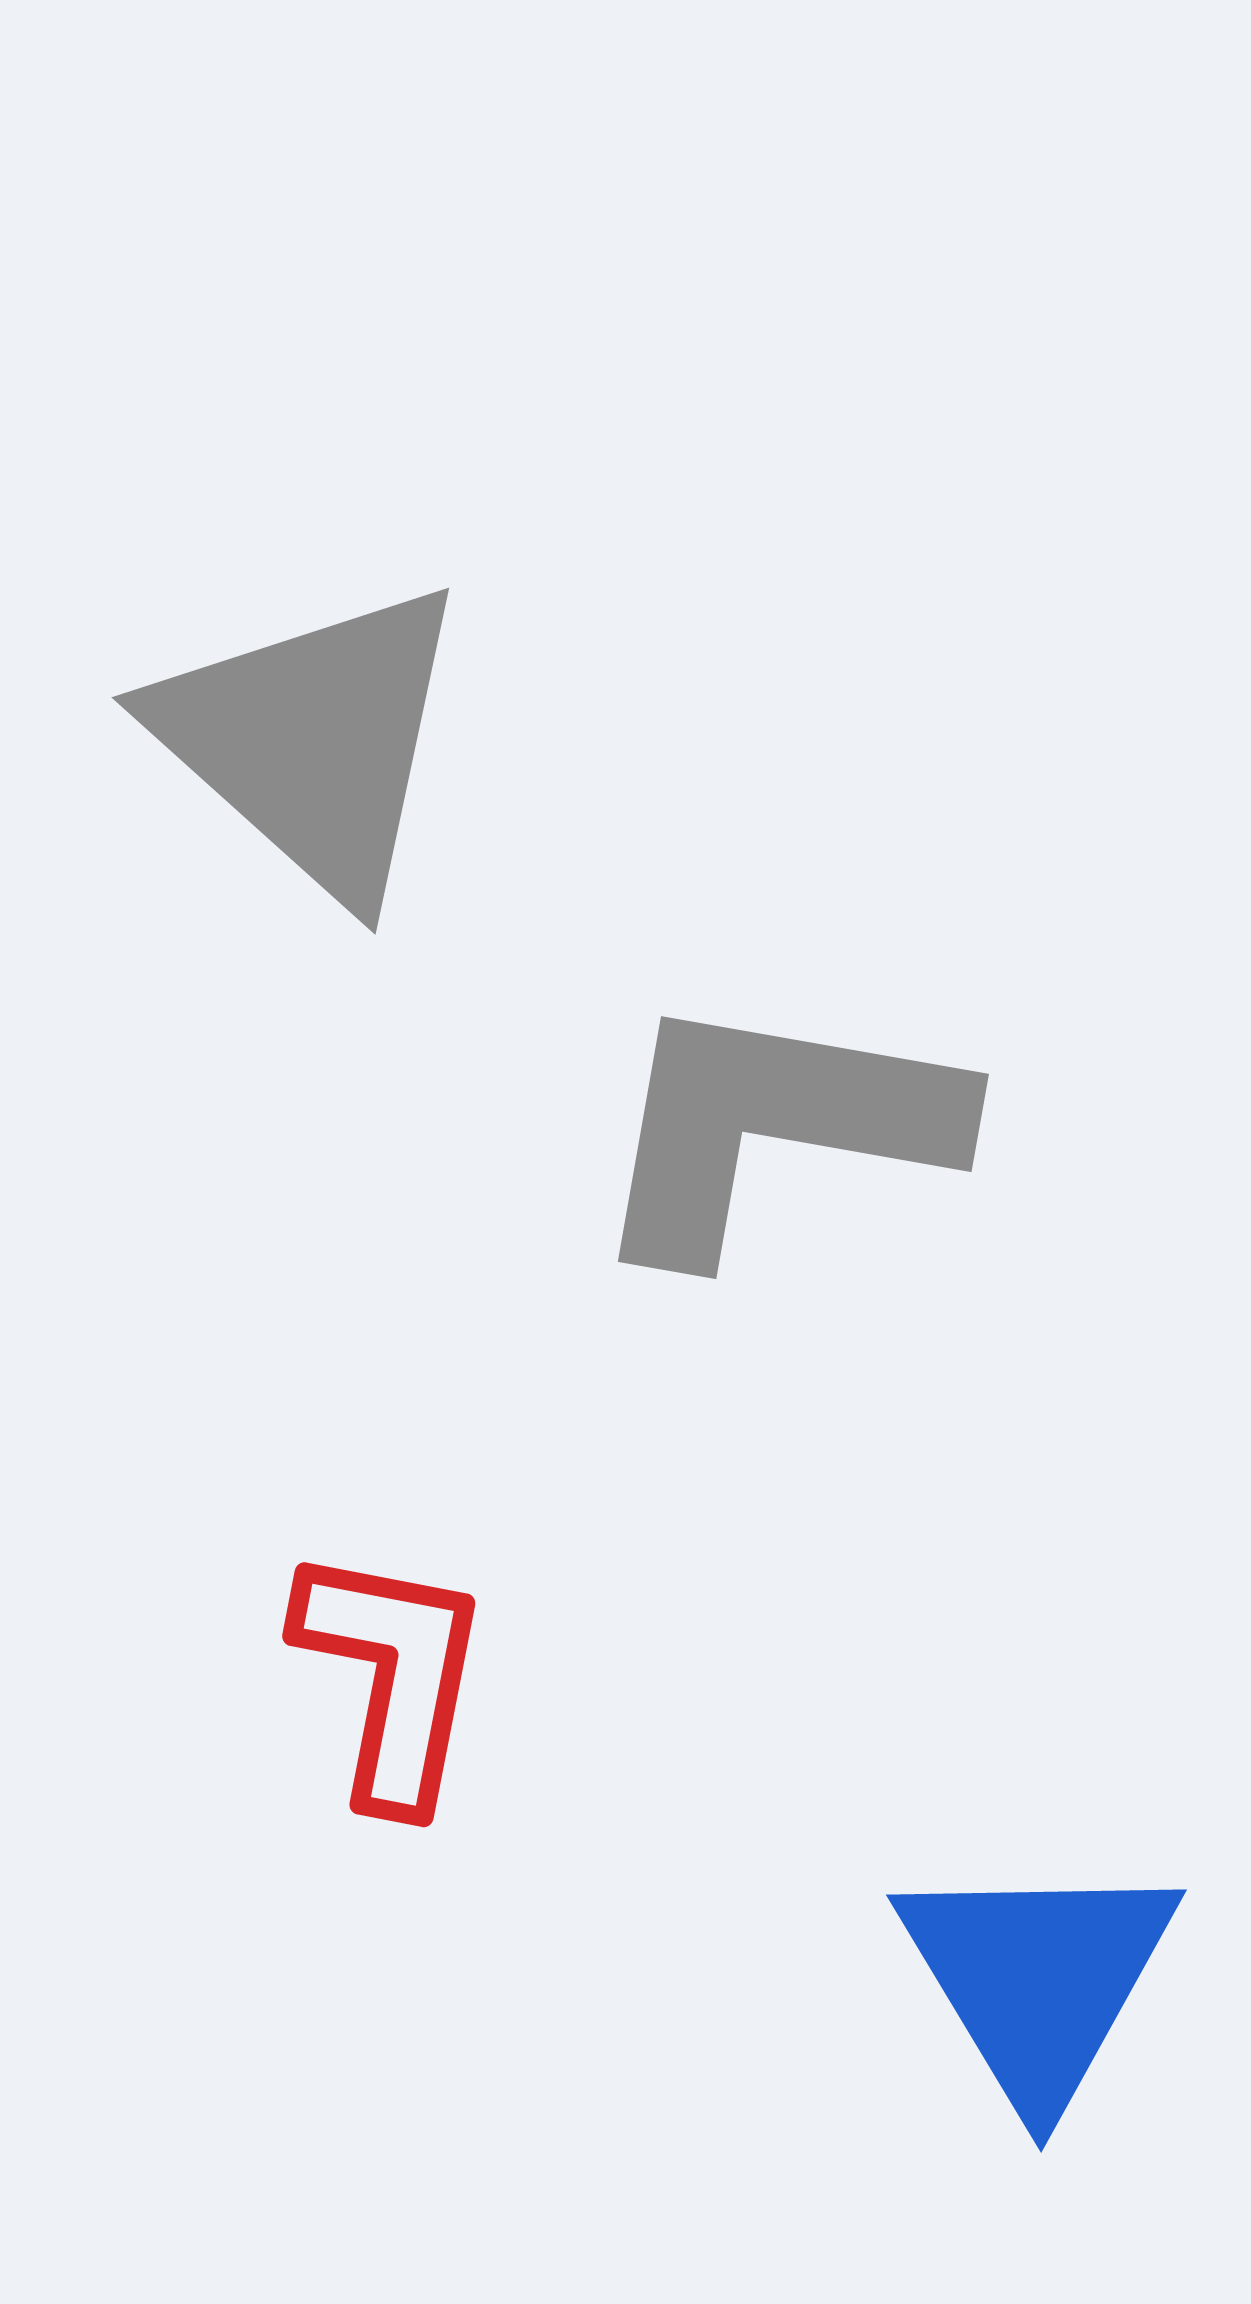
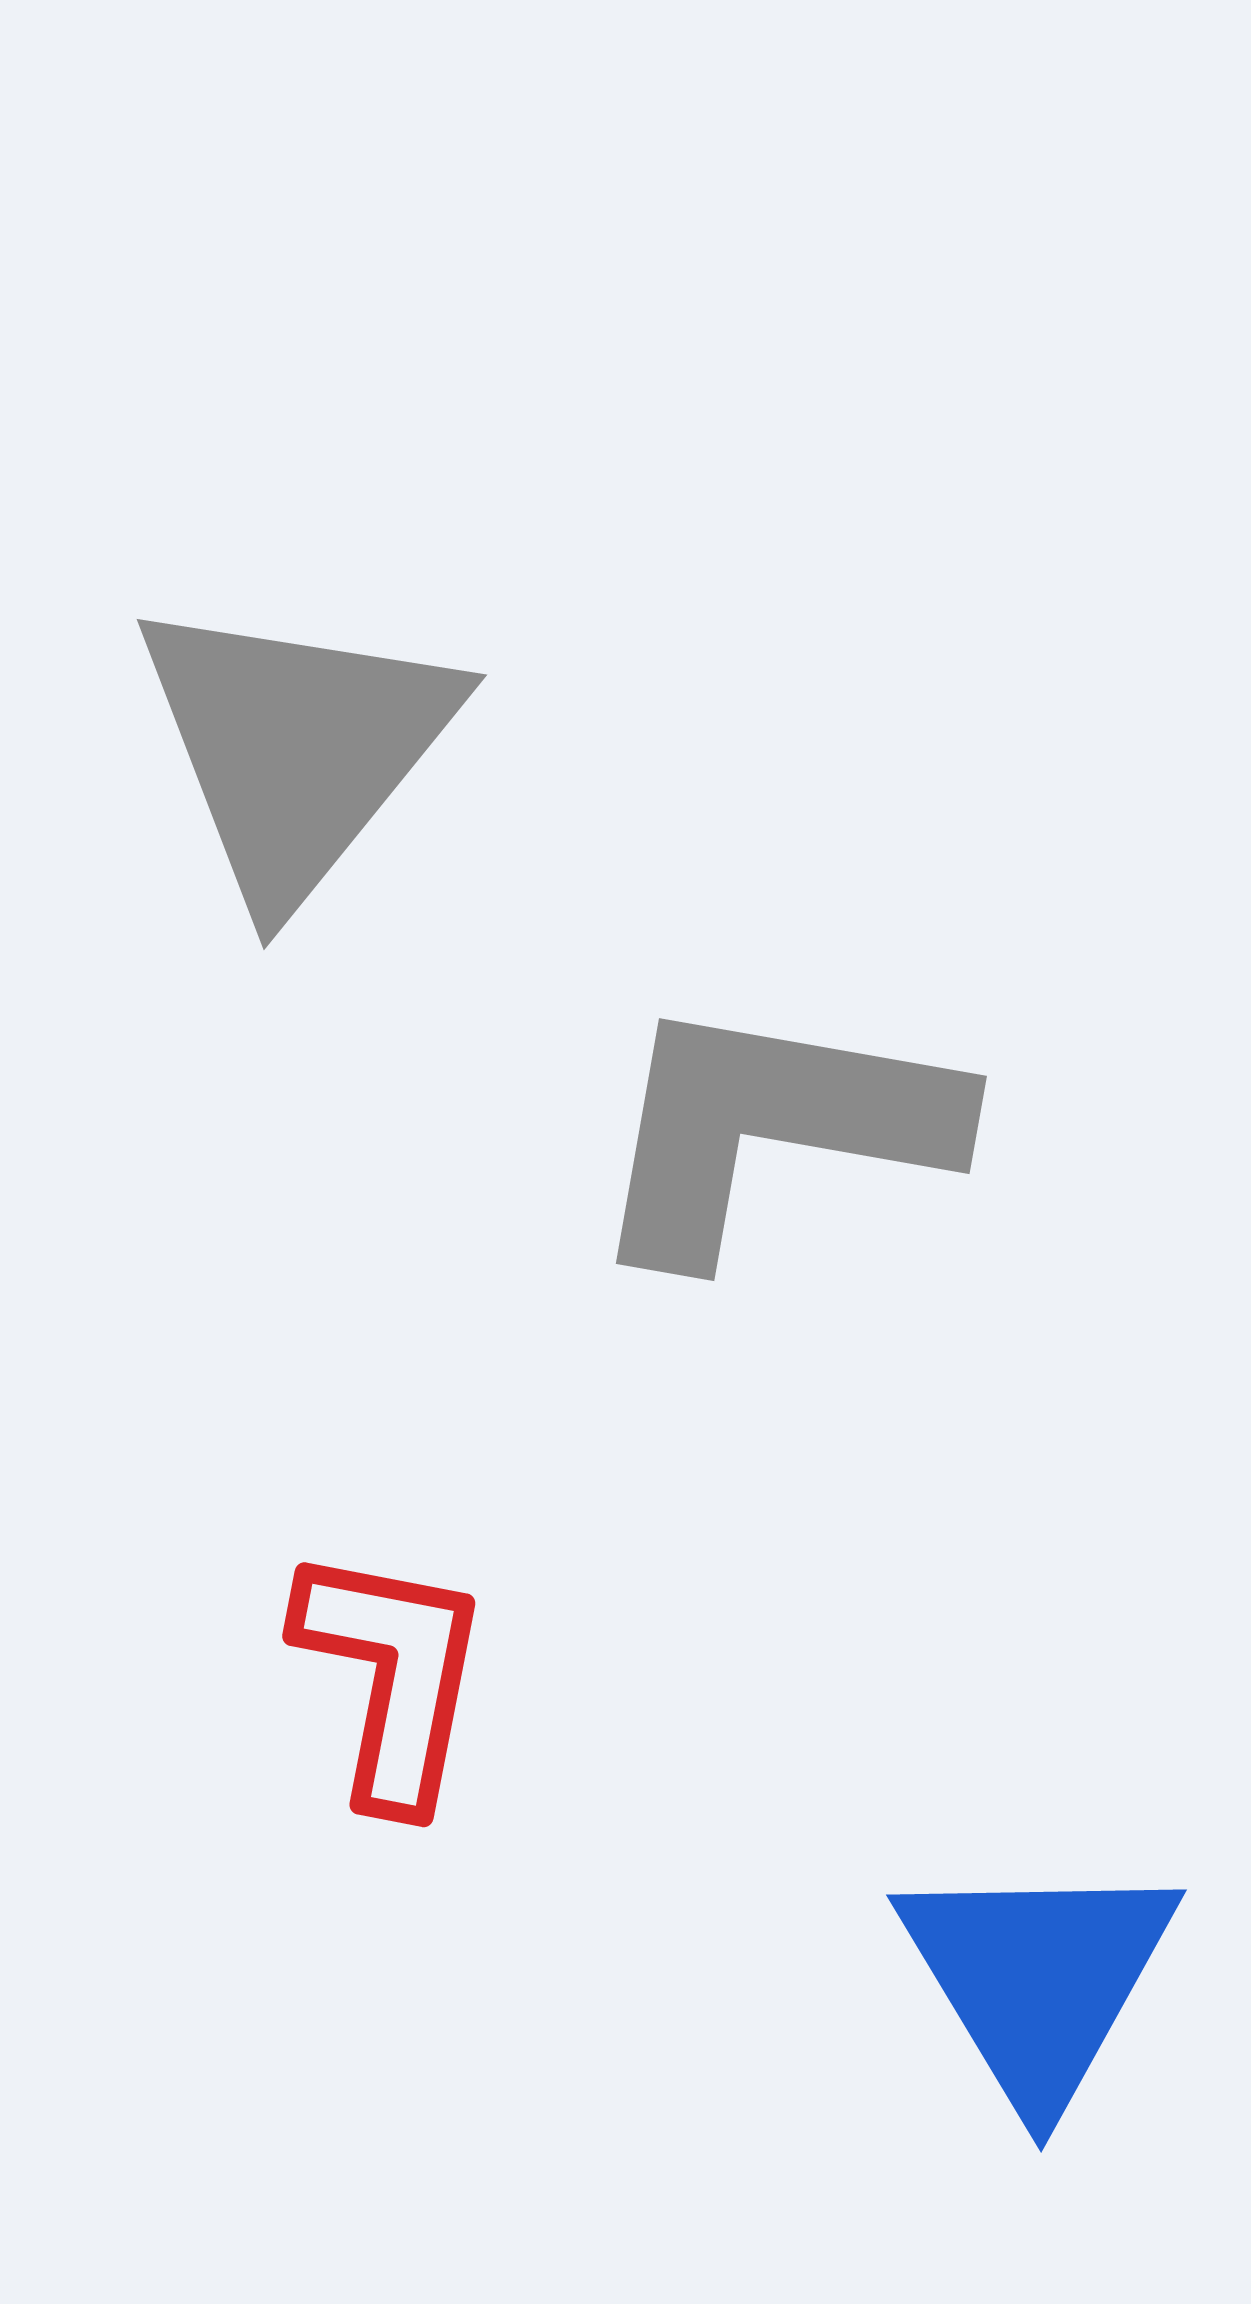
gray triangle: moved 16 px left, 8 px down; rotated 27 degrees clockwise
gray L-shape: moved 2 px left, 2 px down
